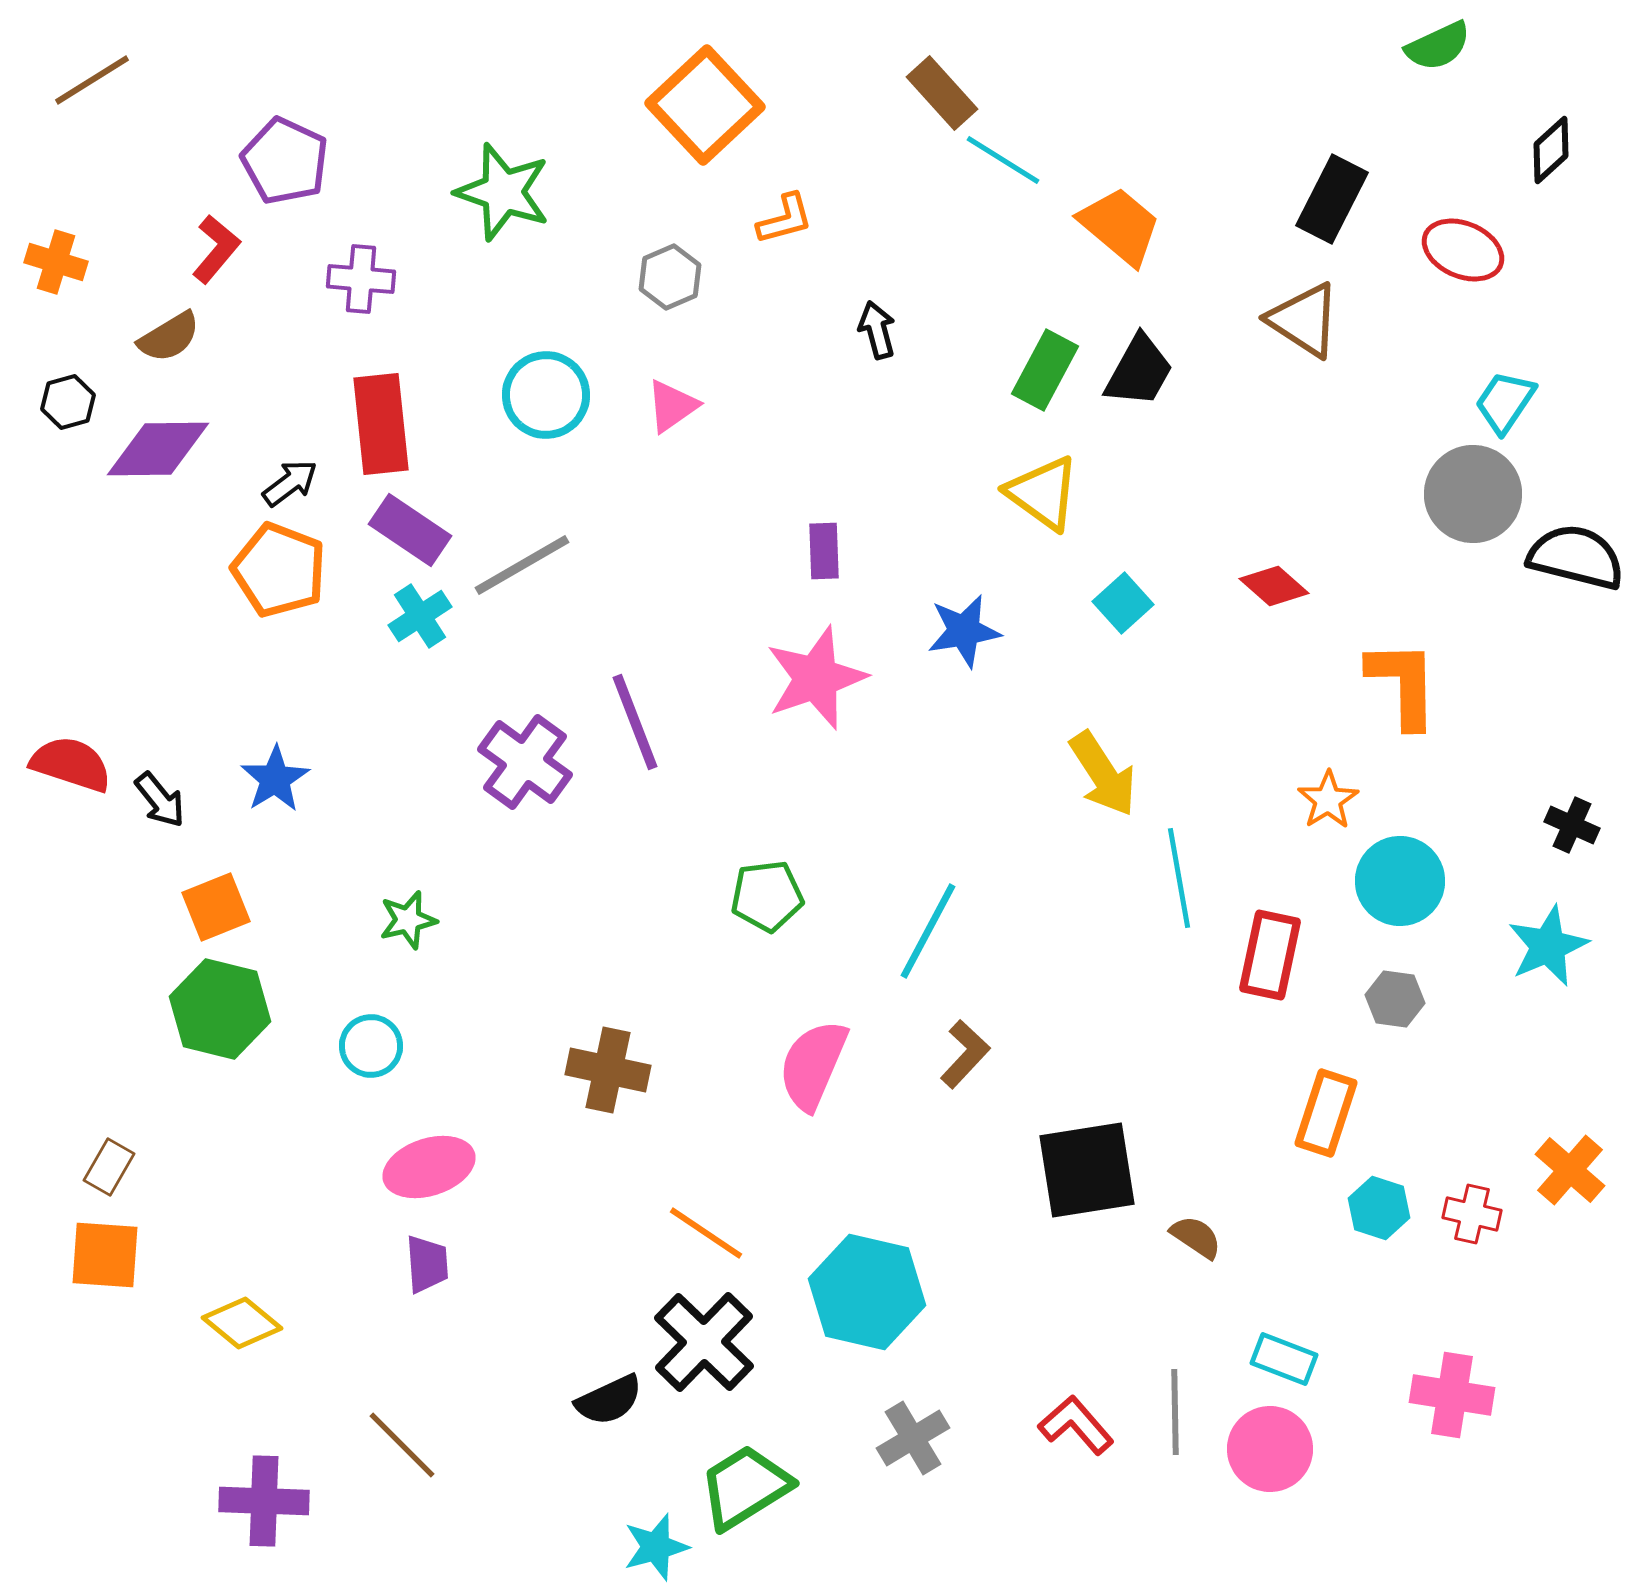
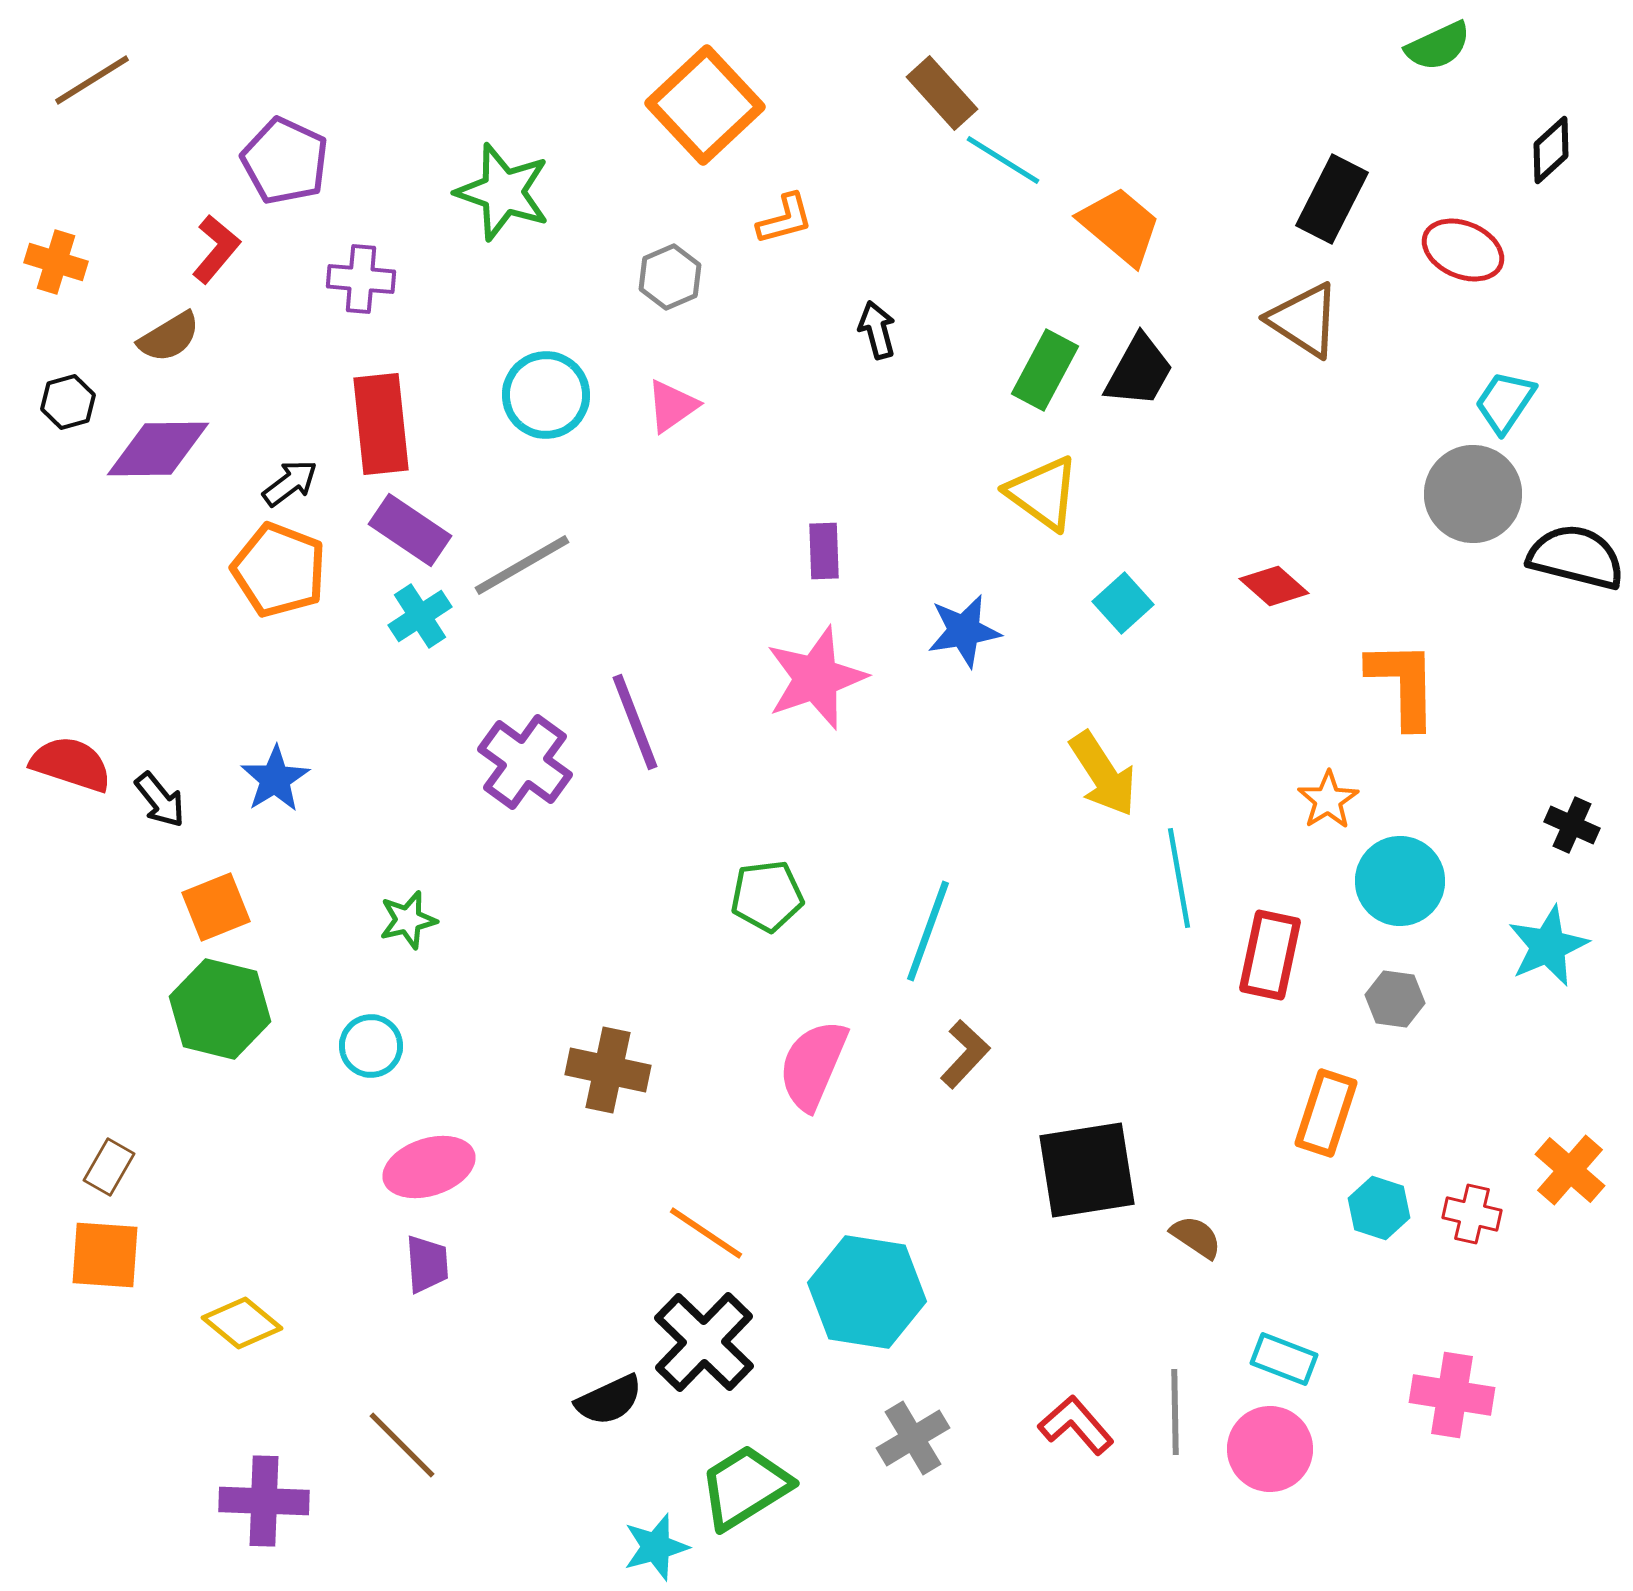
cyan line at (928, 931): rotated 8 degrees counterclockwise
cyan hexagon at (867, 1292): rotated 4 degrees counterclockwise
